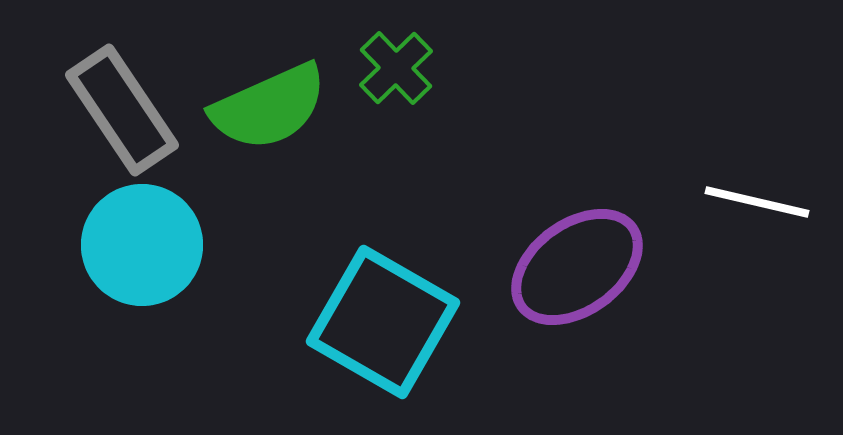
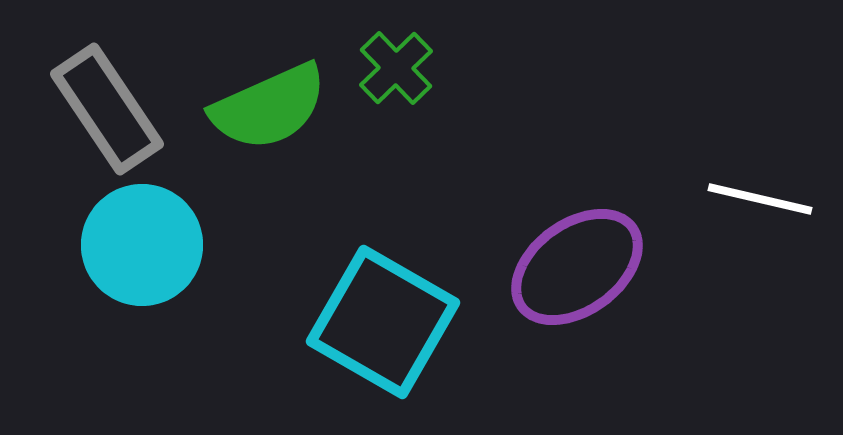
gray rectangle: moved 15 px left, 1 px up
white line: moved 3 px right, 3 px up
